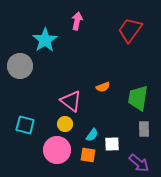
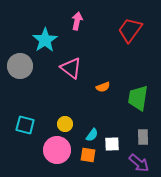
pink triangle: moved 33 px up
gray rectangle: moved 1 px left, 8 px down
